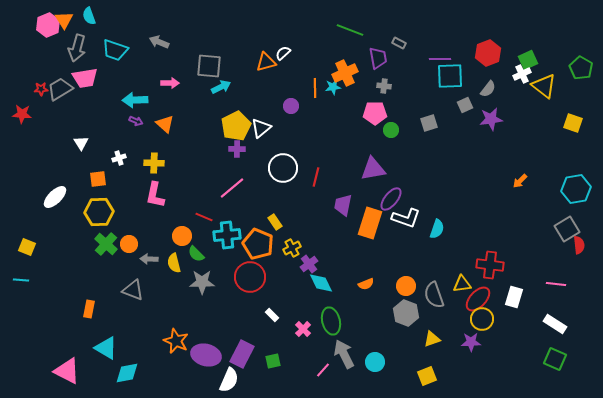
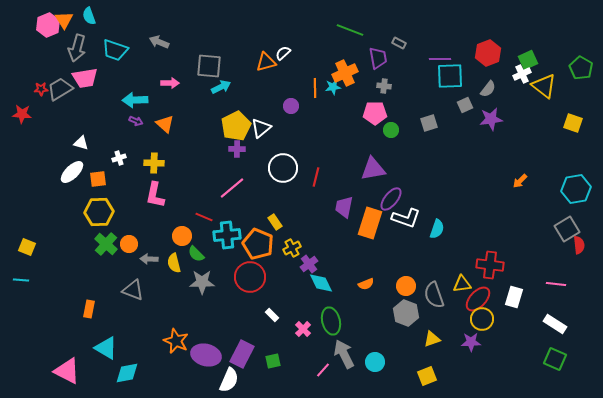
white triangle at (81, 143): rotated 42 degrees counterclockwise
white ellipse at (55, 197): moved 17 px right, 25 px up
purple trapezoid at (343, 205): moved 1 px right, 2 px down
